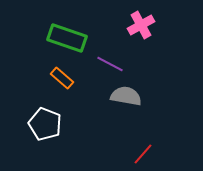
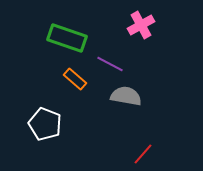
orange rectangle: moved 13 px right, 1 px down
